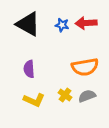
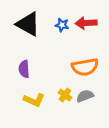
purple semicircle: moved 5 px left
gray semicircle: moved 2 px left
